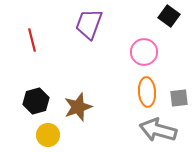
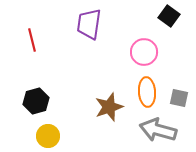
purple trapezoid: rotated 12 degrees counterclockwise
gray square: rotated 18 degrees clockwise
brown star: moved 31 px right
yellow circle: moved 1 px down
